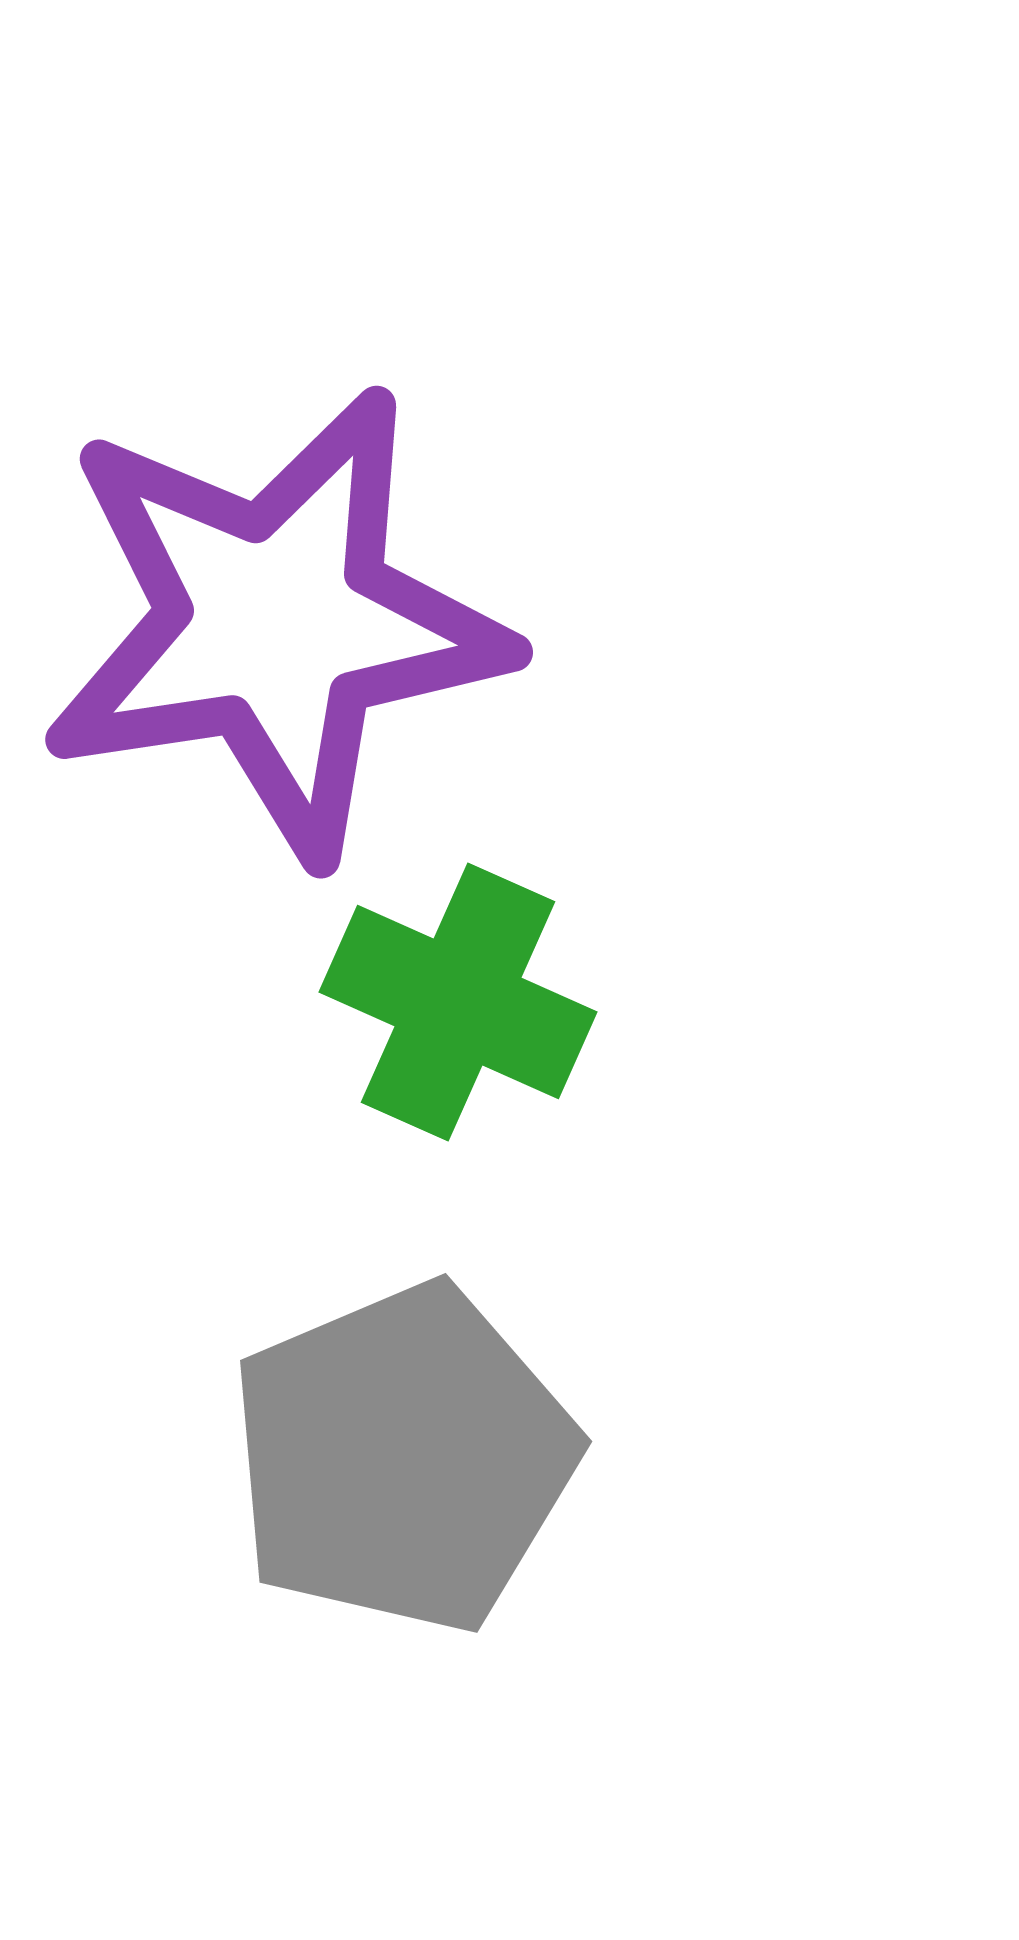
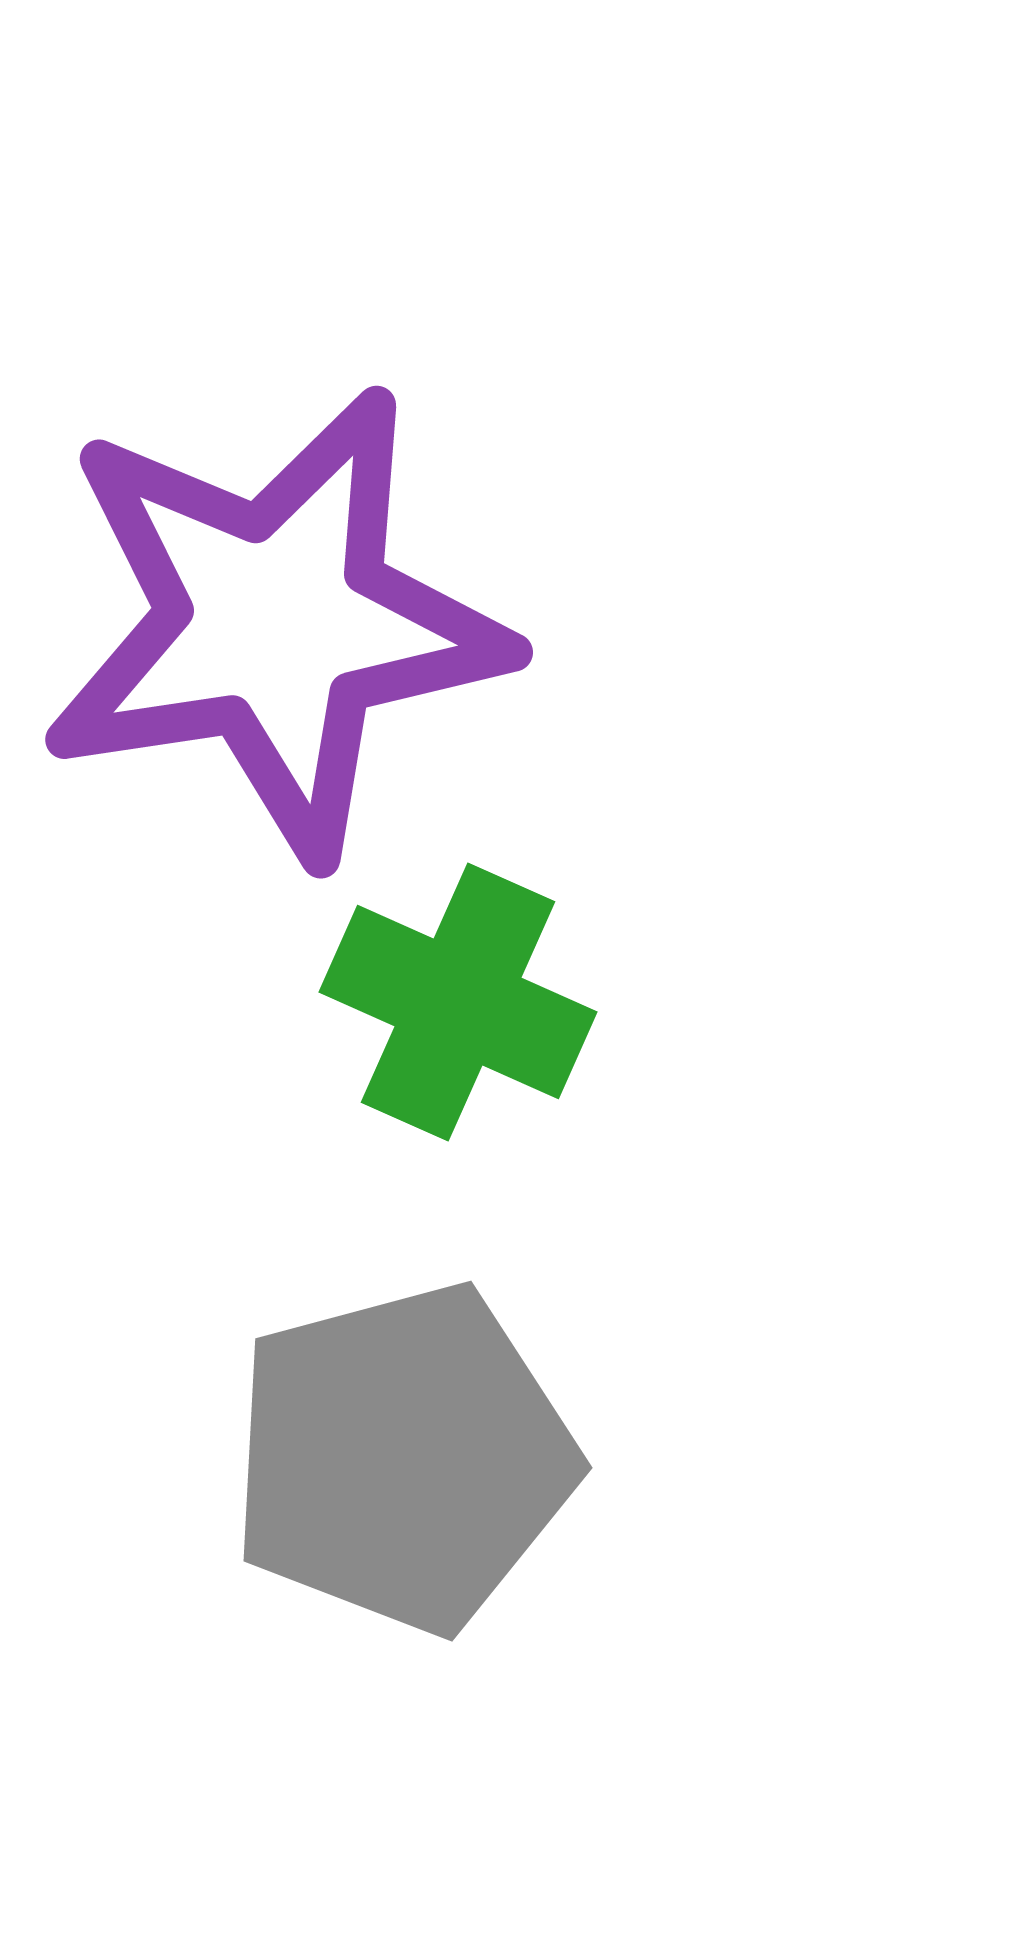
gray pentagon: rotated 8 degrees clockwise
